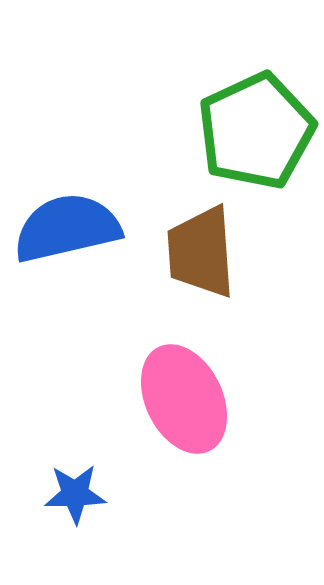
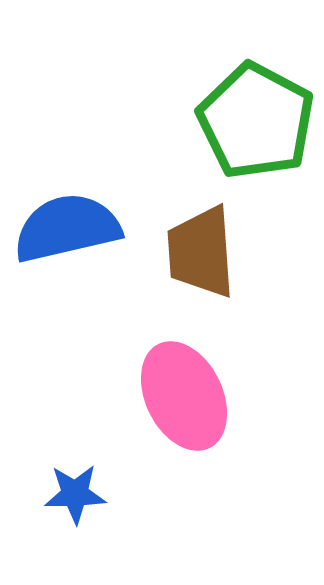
green pentagon: moved 10 px up; rotated 19 degrees counterclockwise
pink ellipse: moved 3 px up
